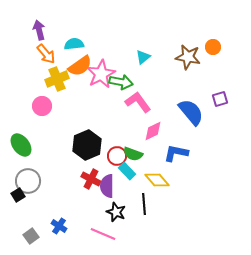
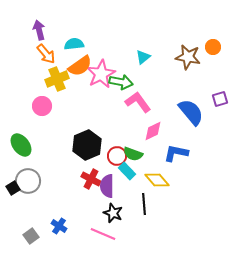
black square: moved 5 px left, 7 px up
black star: moved 3 px left, 1 px down
